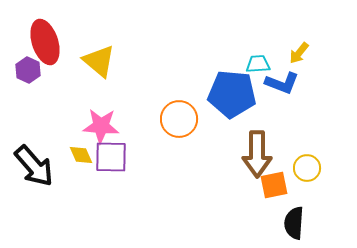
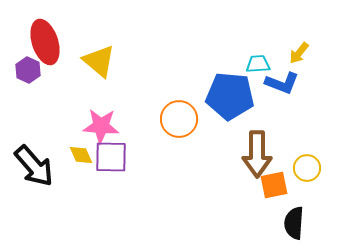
blue pentagon: moved 2 px left, 2 px down
